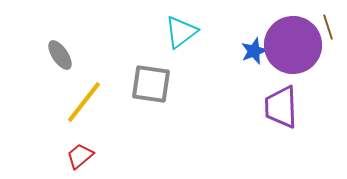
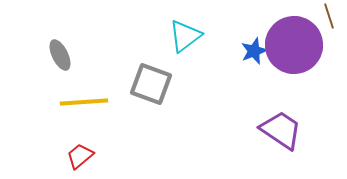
brown line: moved 1 px right, 11 px up
cyan triangle: moved 4 px right, 4 px down
purple circle: moved 1 px right
gray ellipse: rotated 8 degrees clockwise
gray square: rotated 12 degrees clockwise
yellow line: rotated 48 degrees clockwise
purple trapezoid: moved 23 px down; rotated 126 degrees clockwise
